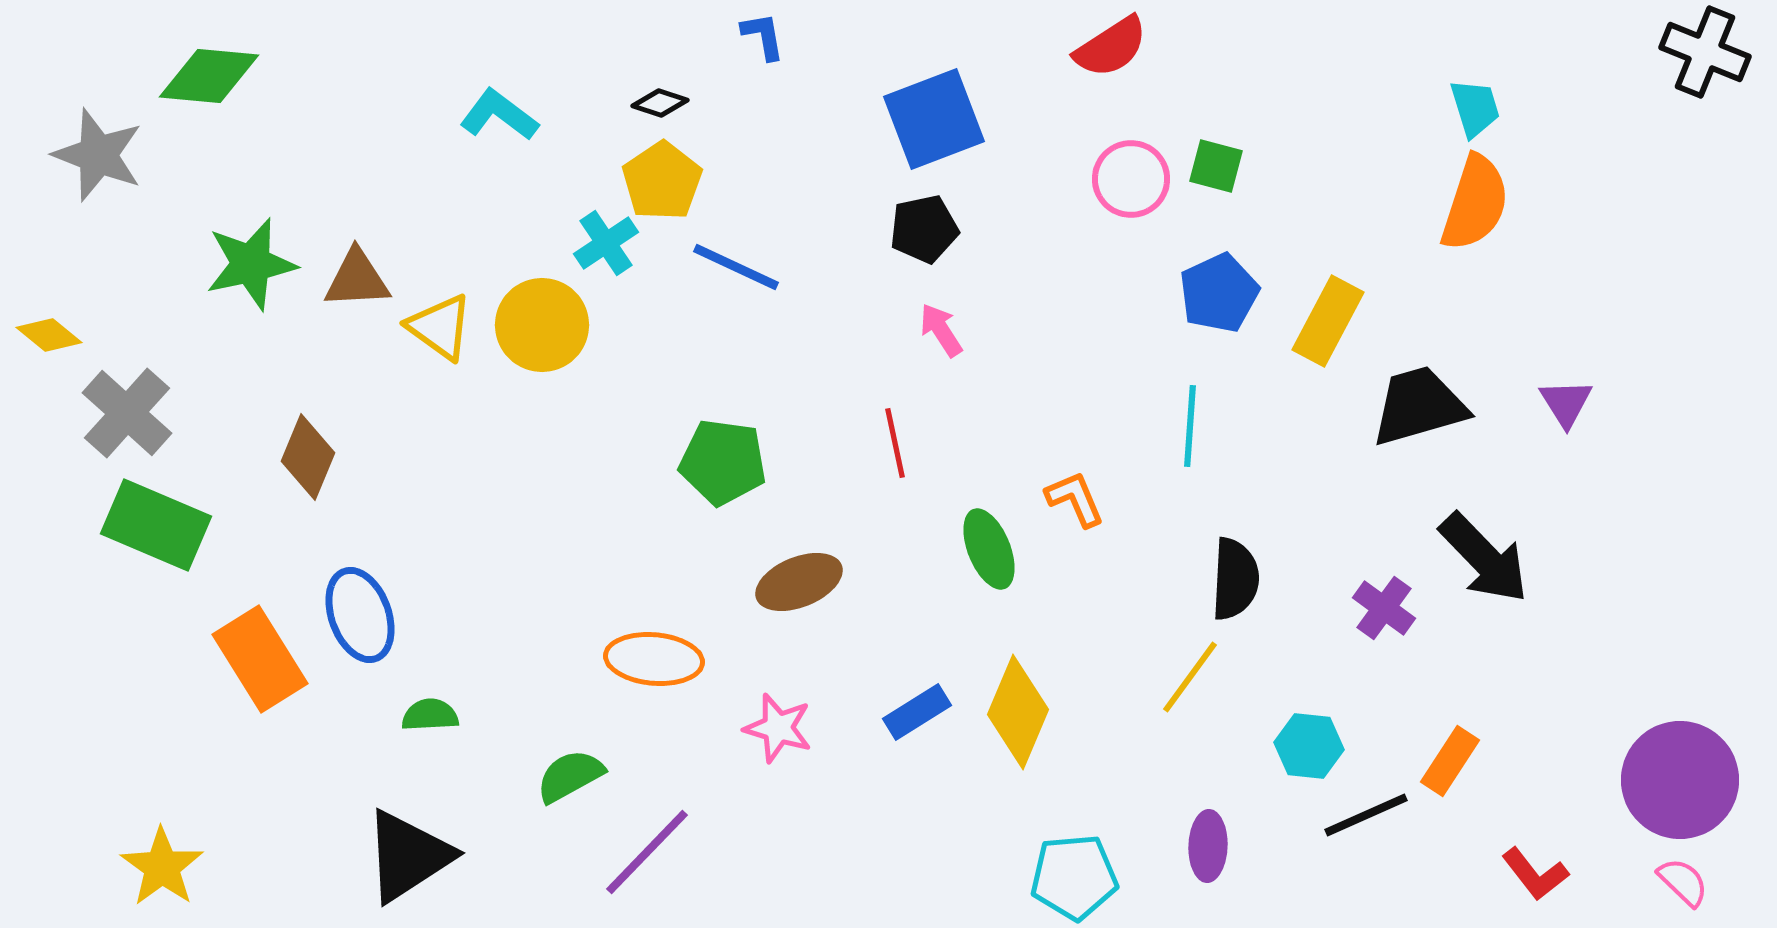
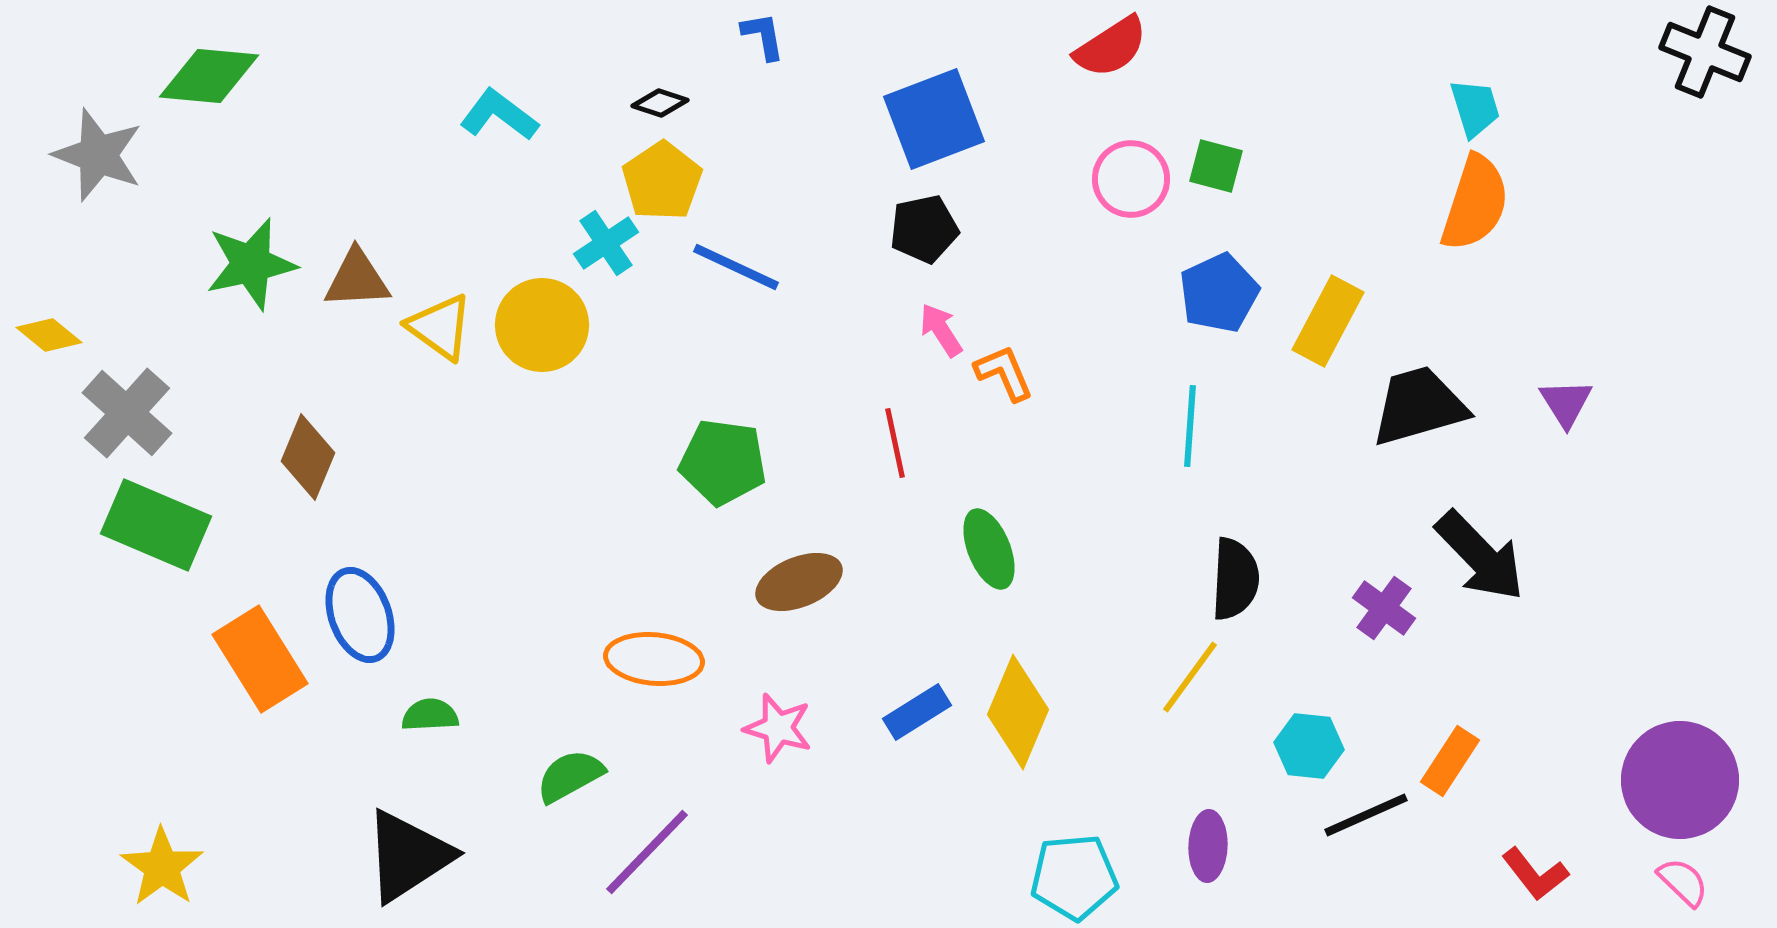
orange L-shape at (1075, 499): moved 71 px left, 126 px up
black arrow at (1484, 558): moved 4 px left, 2 px up
